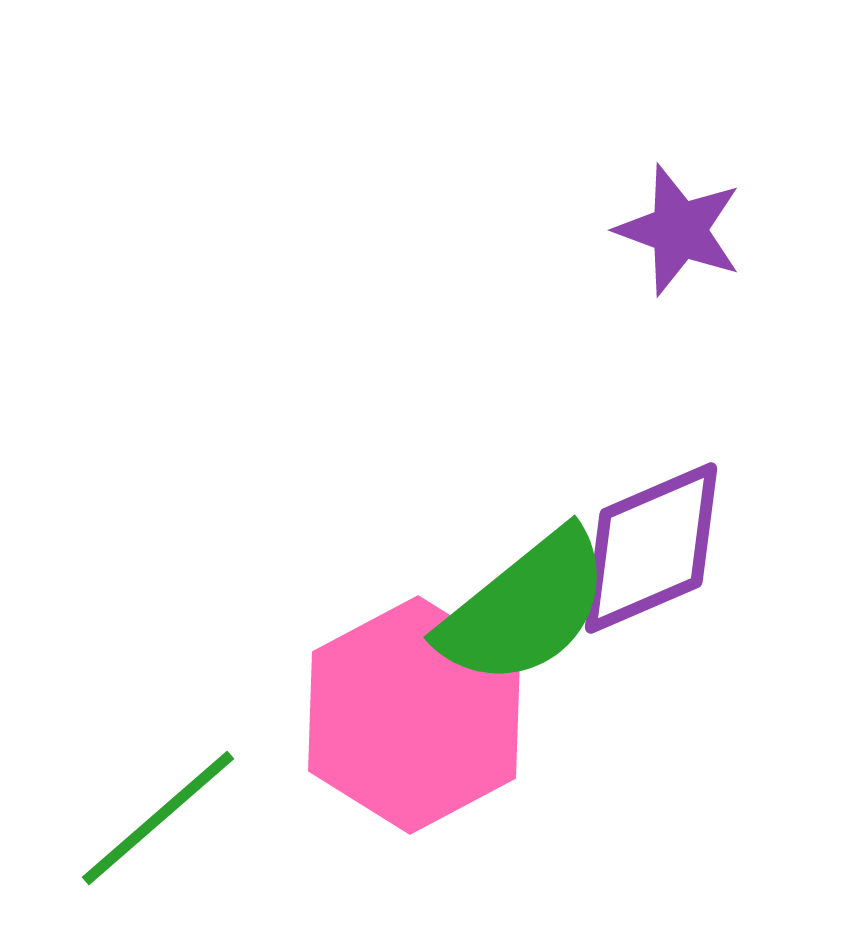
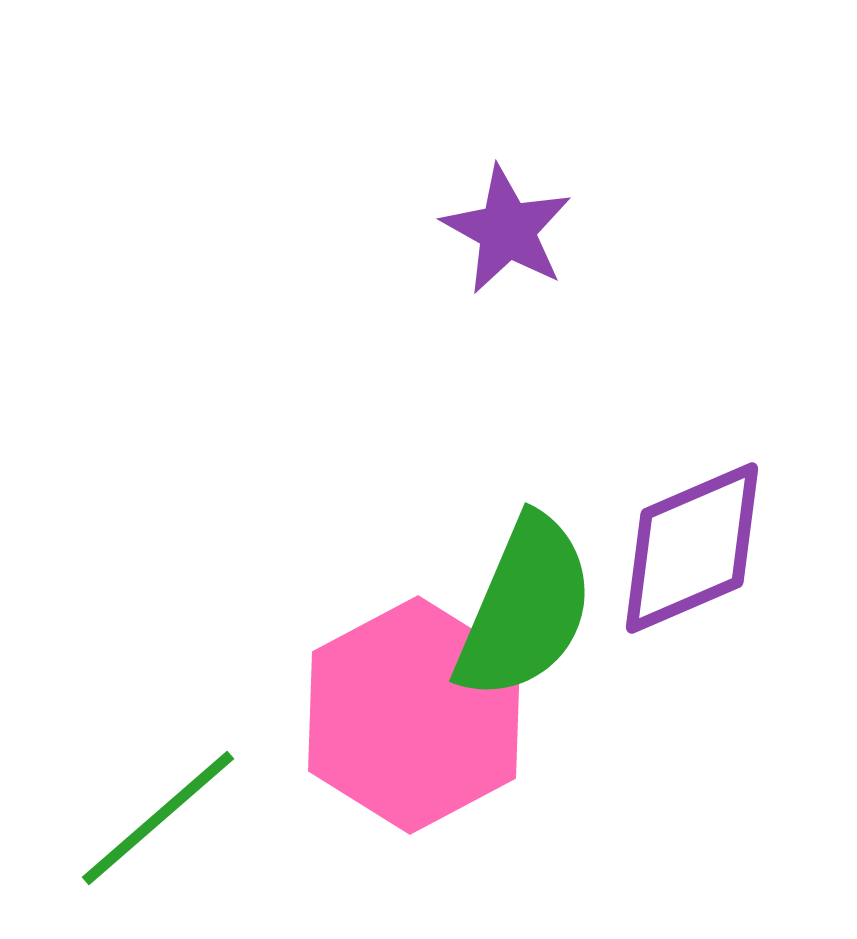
purple star: moved 172 px left; rotated 9 degrees clockwise
purple diamond: moved 41 px right
green semicircle: rotated 28 degrees counterclockwise
